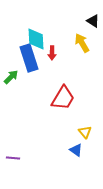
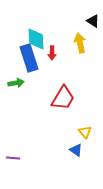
yellow arrow: moved 2 px left; rotated 18 degrees clockwise
green arrow: moved 5 px right, 6 px down; rotated 35 degrees clockwise
